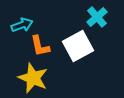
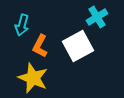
cyan cross: rotated 10 degrees clockwise
cyan arrow: rotated 125 degrees clockwise
orange L-shape: rotated 40 degrees clockwise
